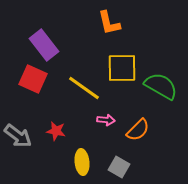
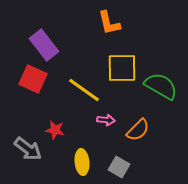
yellow line: moved 2 px down
red star: moved 1 px left, 1 px up
gray arrow: moved 10 px right, 13 px down
